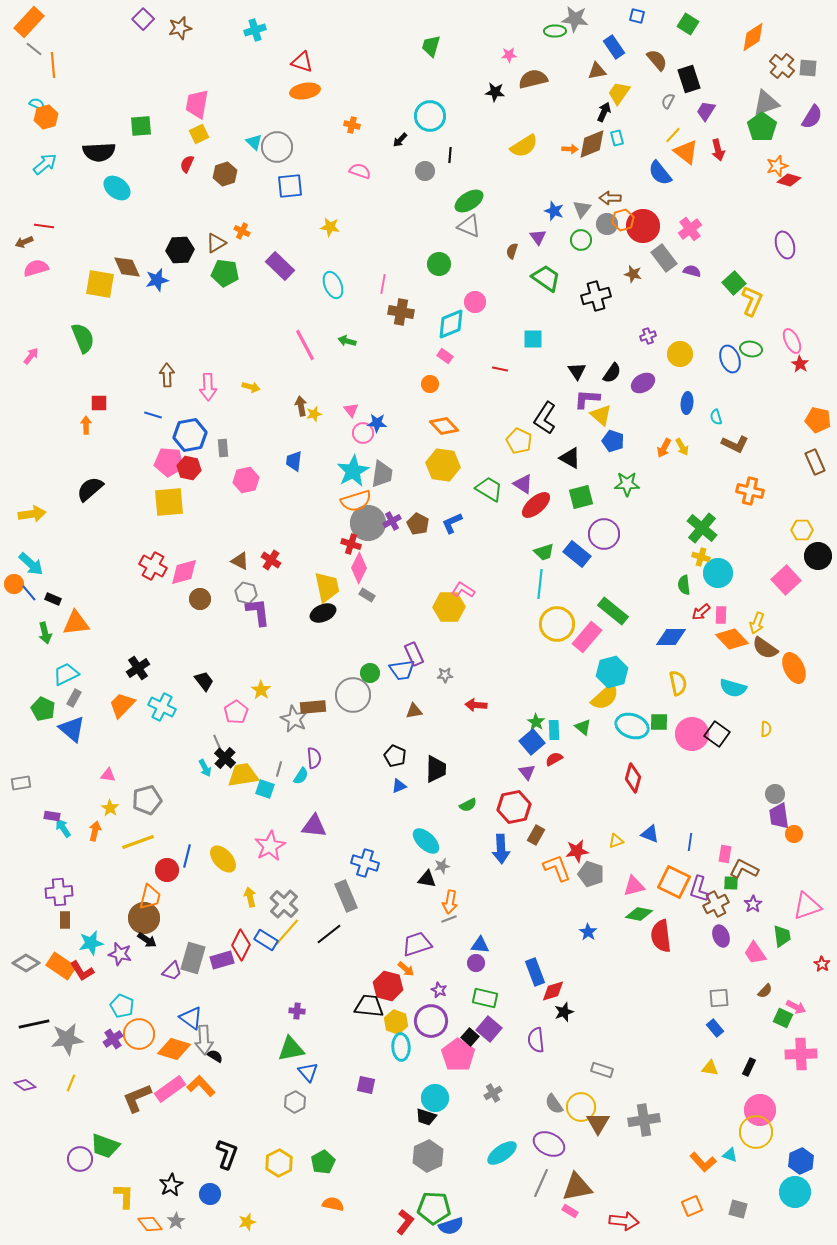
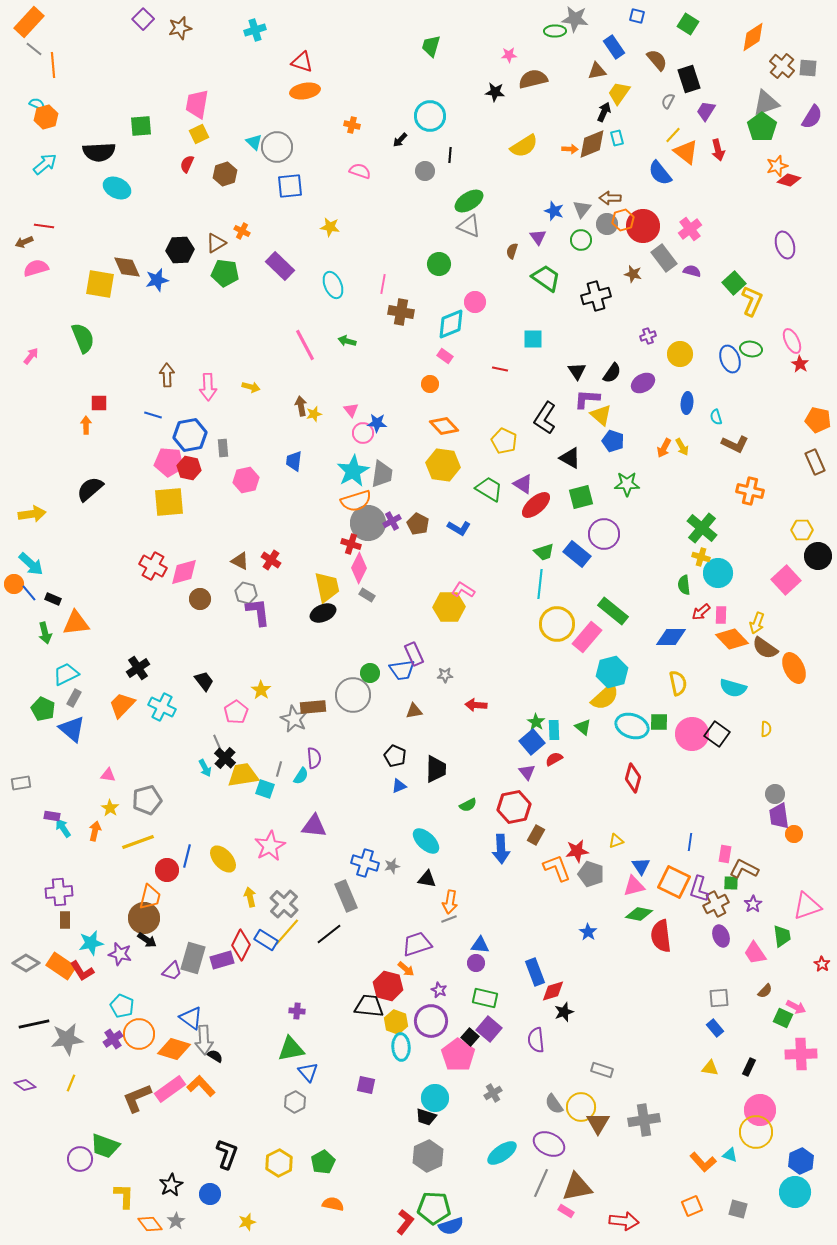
cyan ellipse at (117, 188): rotated 12 degrees counterclockwise
yellow pentagon at (519, 441): moved 15 px left
blue L-shape at (452, 523): moved 7 px right, 5 px down; rotated 125 degrees counterclockwise
blue triangle at (650, 834): moved 9 px left, 32 px down; rotated 36 degrees clockwise
gray star at (442, 866): moved 50 px left
pink rectangle at (570, 1211): moved 4 px left
